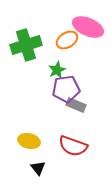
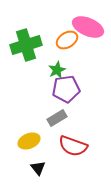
gray rectangle: moved 19 px left, 13 px down; rotated 54 degrees counterclockwise
yellow ellipse: rotated 35 degrees counterclockwise
